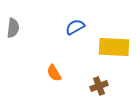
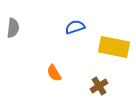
blue semicircle: rotated 12 degrees clockwise
yellow rectangle: rotated 8 degrees clockwise
brown cross: rotated 12 degrees counterclockwise
